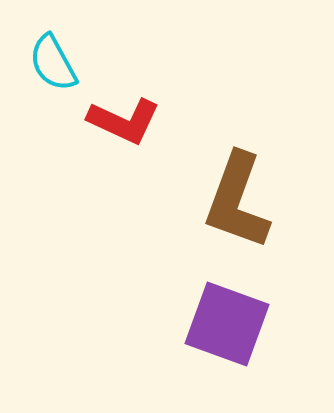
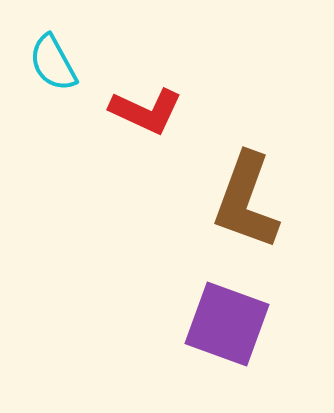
red L-shape: moved 22 px right, 10 px up
brown L-shape: moved 9 px right
